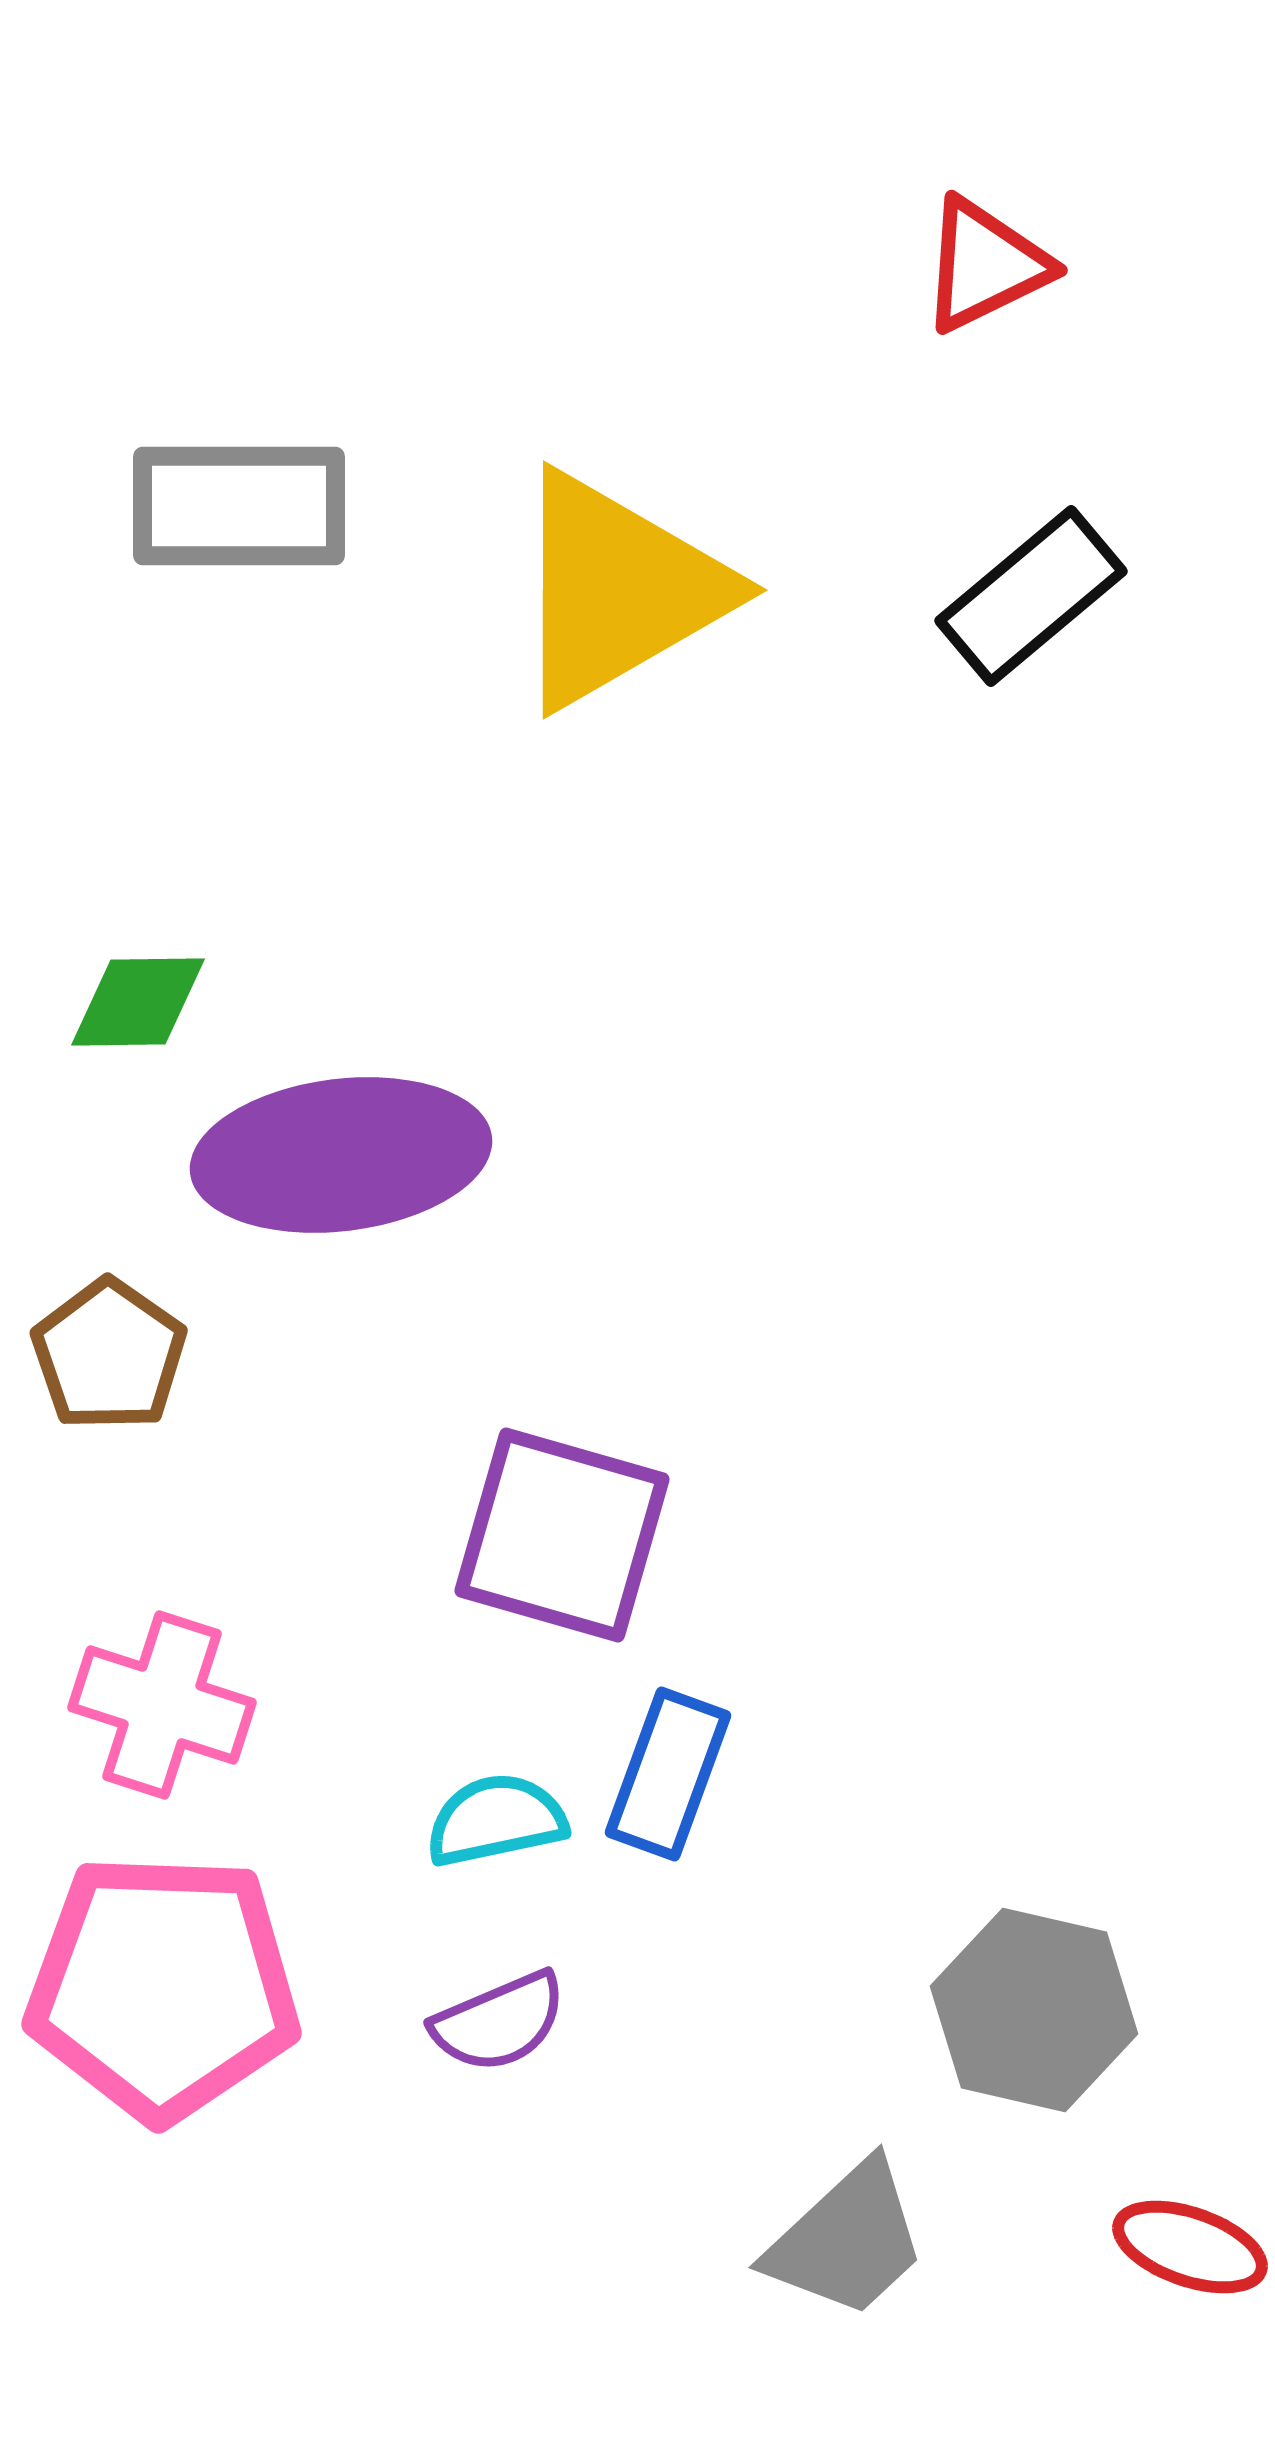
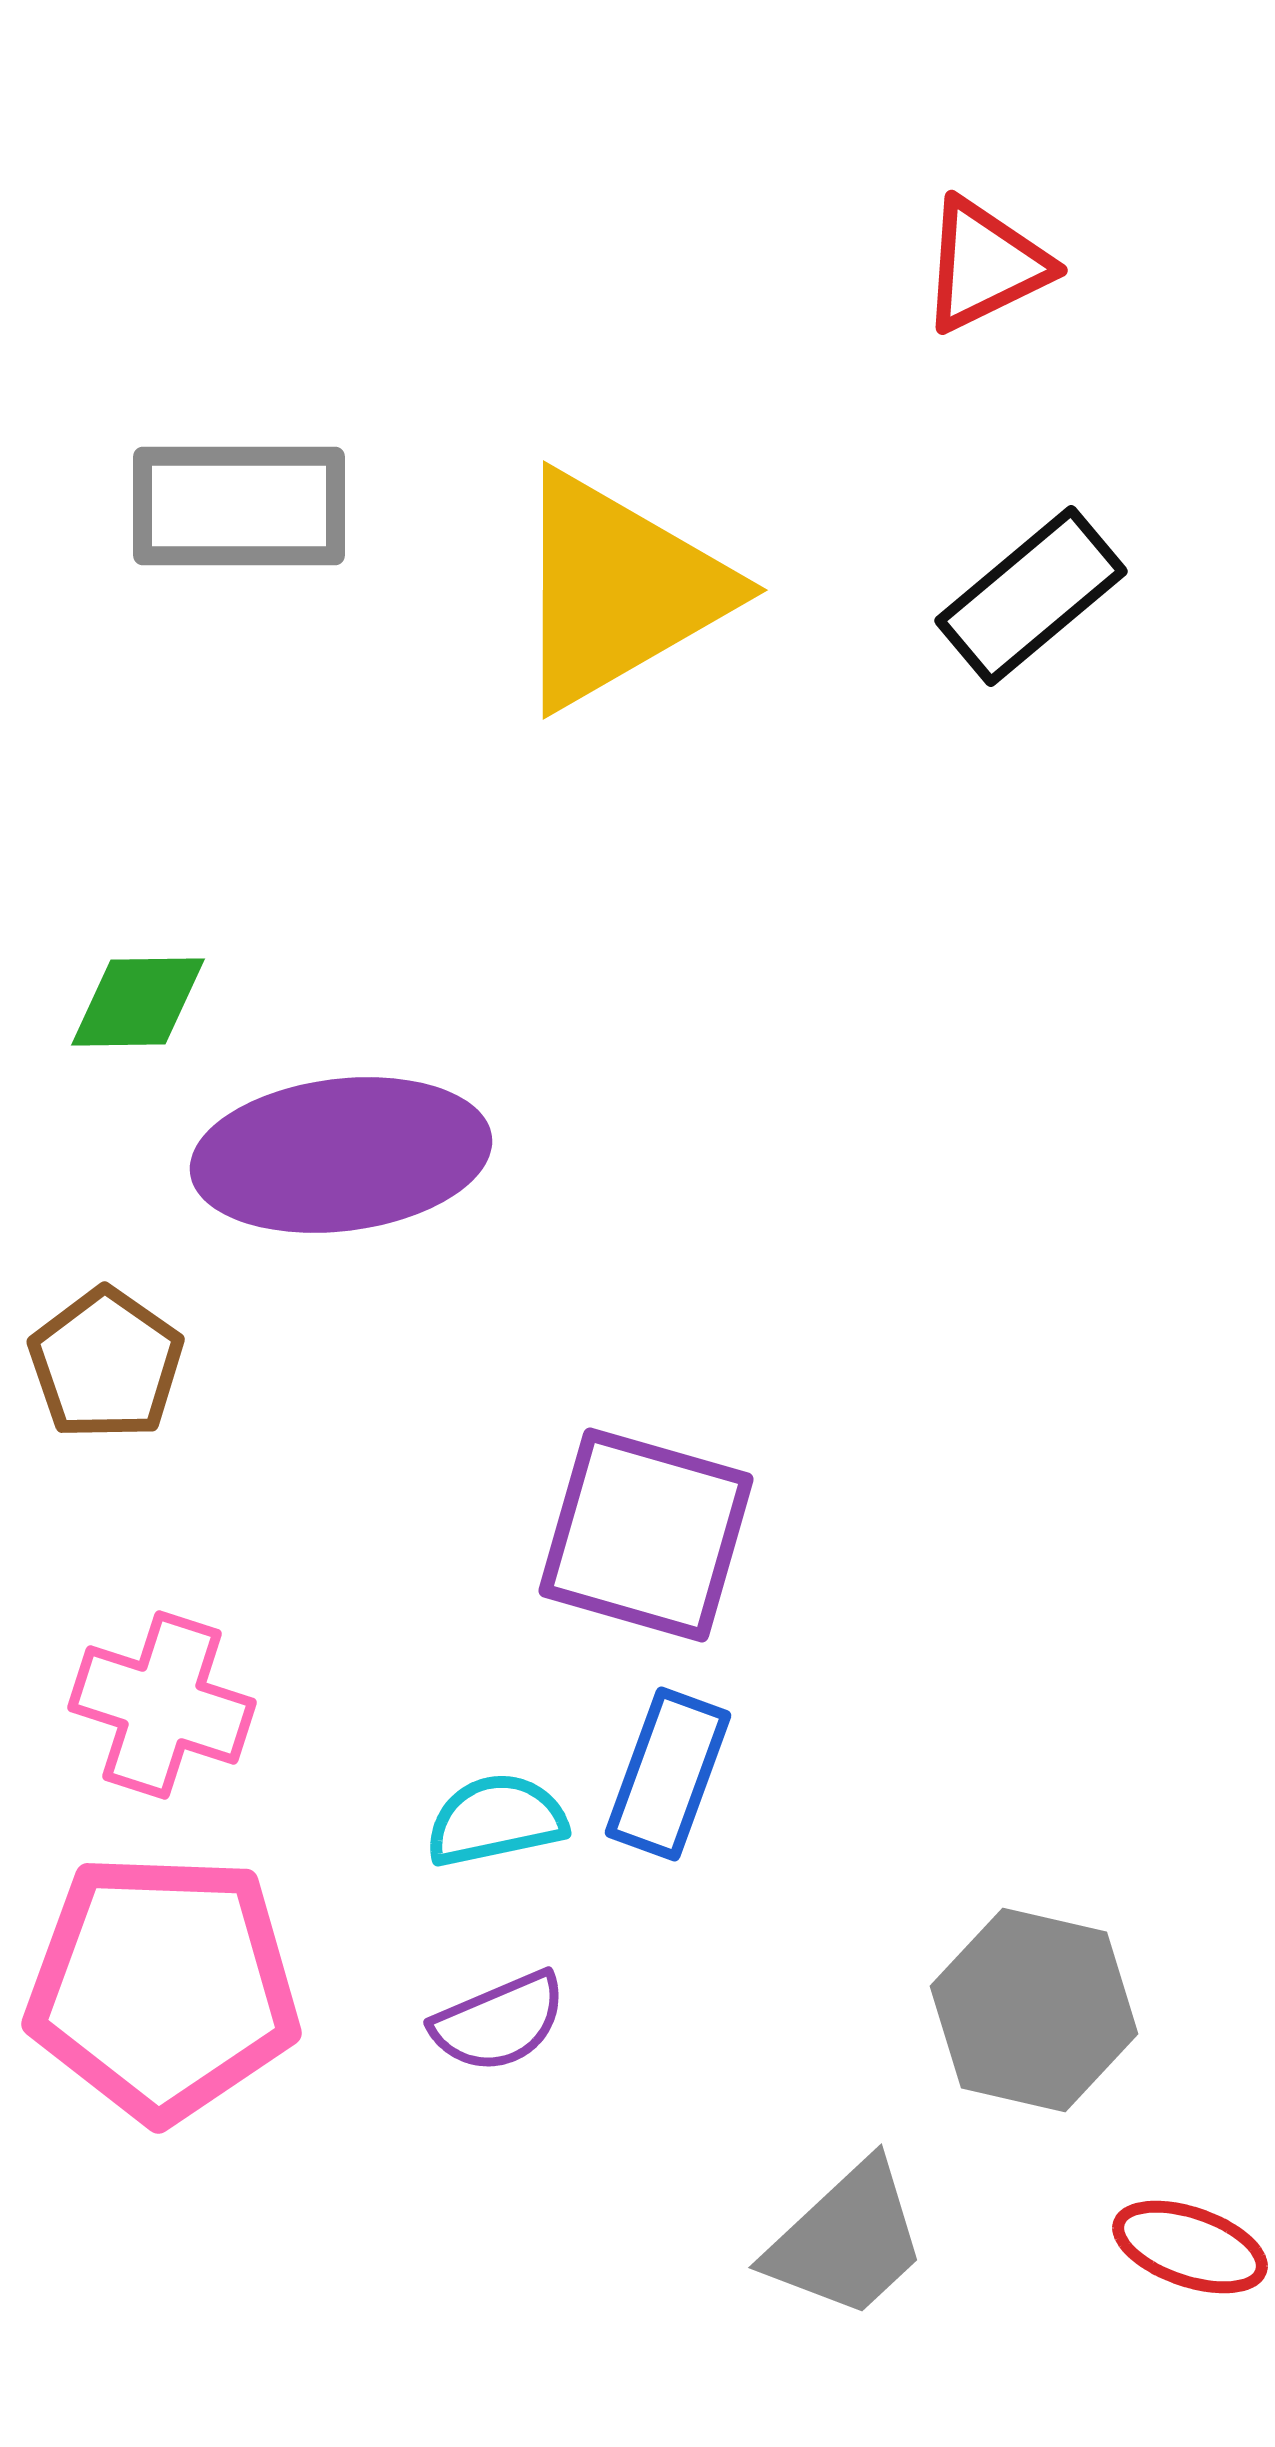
brown pentagon: moved 3 px left, 9 px down
purple square: moved 84 px right
